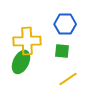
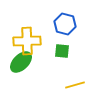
blue hexagon: rotated 15 degrees clockwise
green ellipse: rotated 20 degrees clockwise
yellow line: moved 7 px right, 6 px down; rotated 18 degrees clockwise
